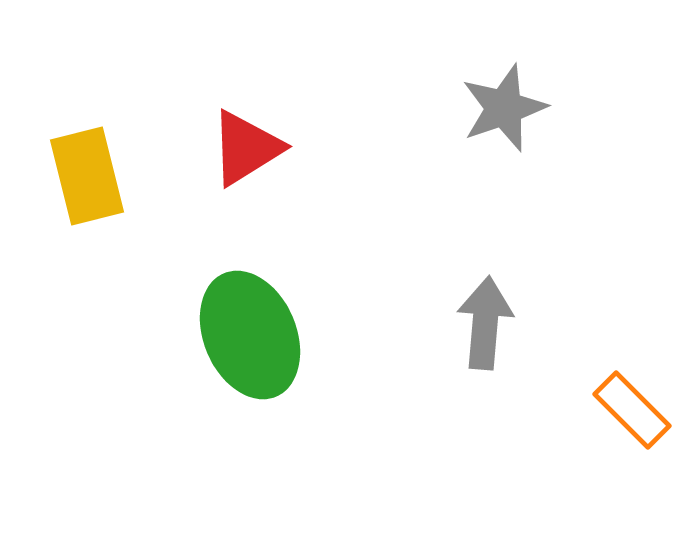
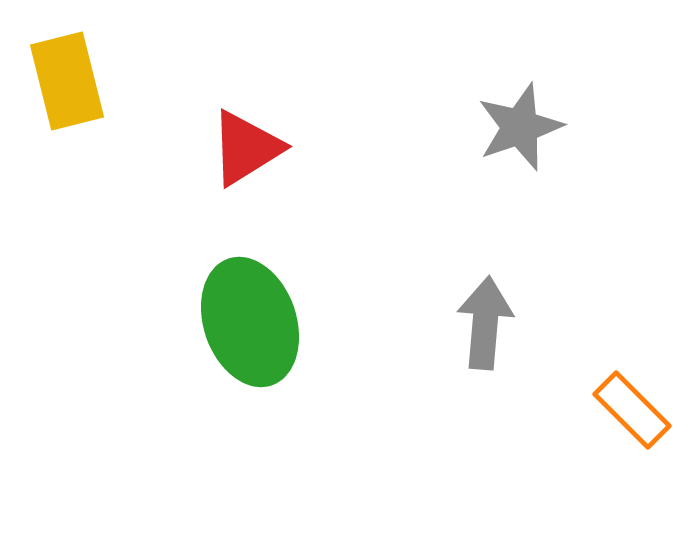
gray star: moved 16 px right, 19 px down
yellow rectangle: moved 20 px left, 95 px up
green ellipse: moved 13 px up; rotated 4 degrees clockwise
